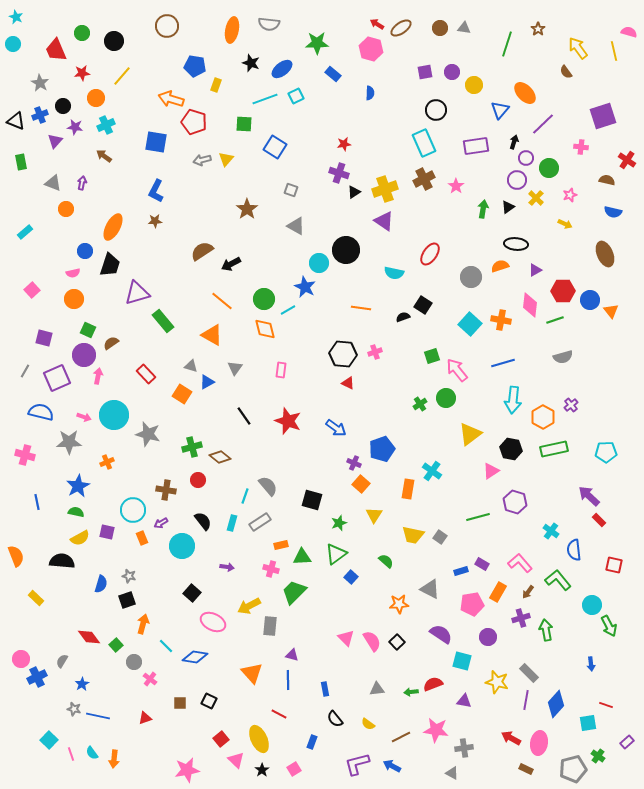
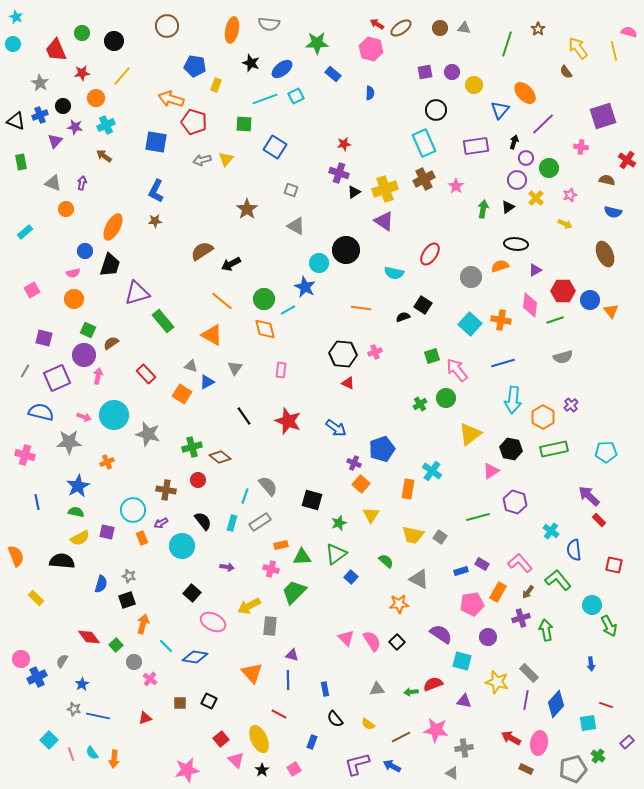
pink square at (32, 290): rotated 14 degrees clockwise
yellow triangle at (374, 515): moved 3 px left
gray triangle at (430, 589): moved 11 px left, 10 px up
